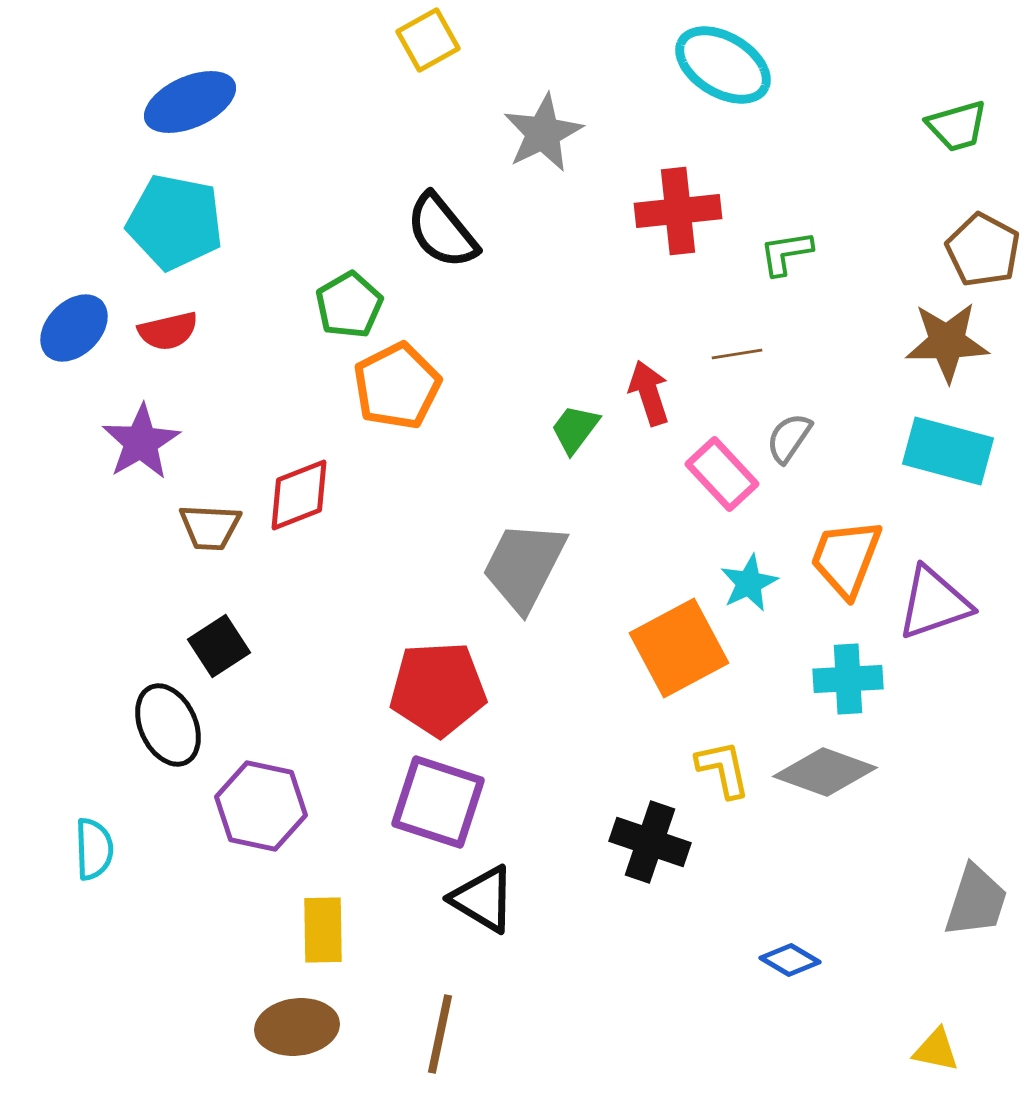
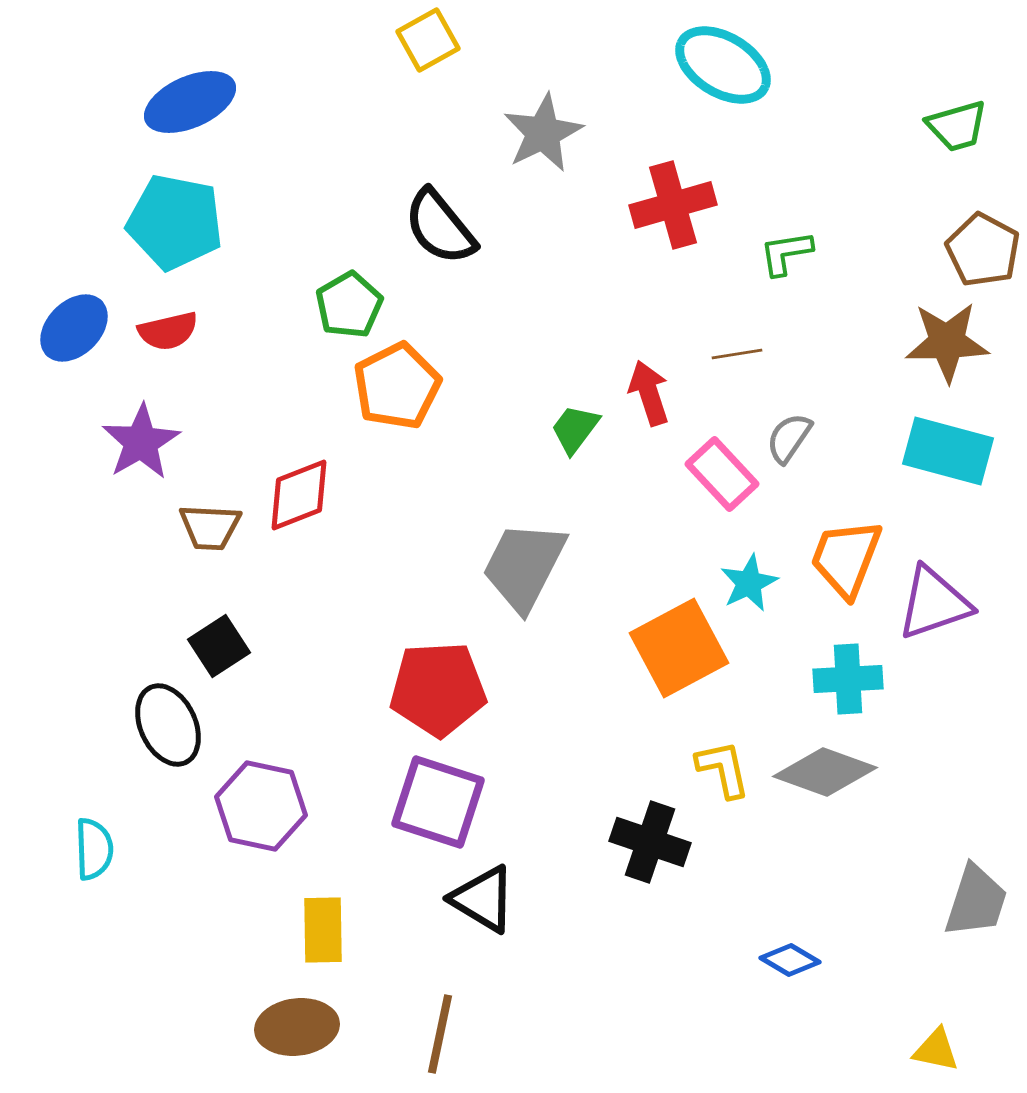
red cross at (678, 211): moved 5 px left, 6 px up; rotated 10 degrees counterclockwise
black semicircle at (442, 231): moved 2 px left, 4 px up
